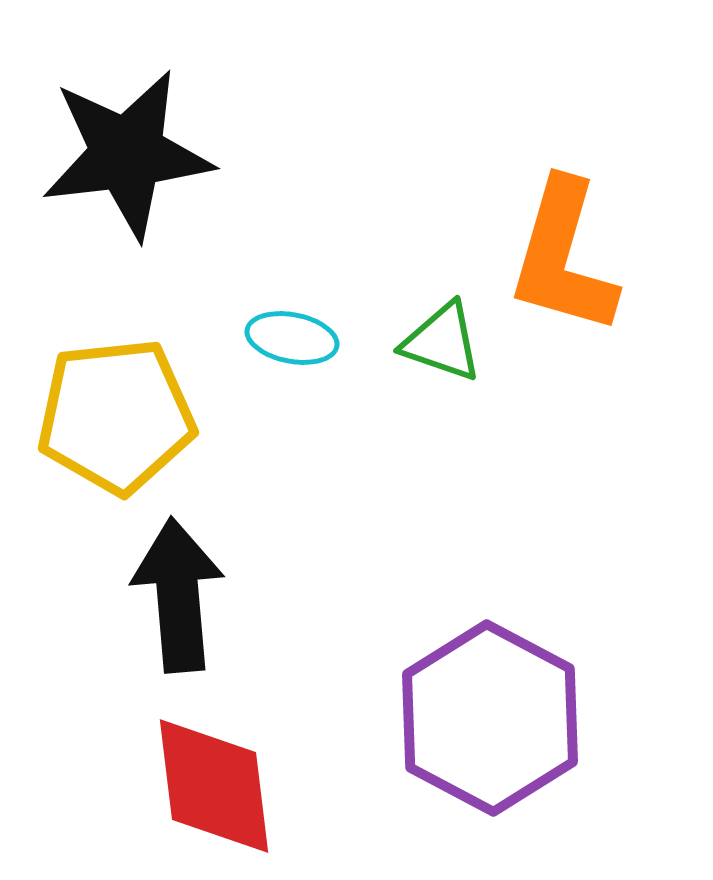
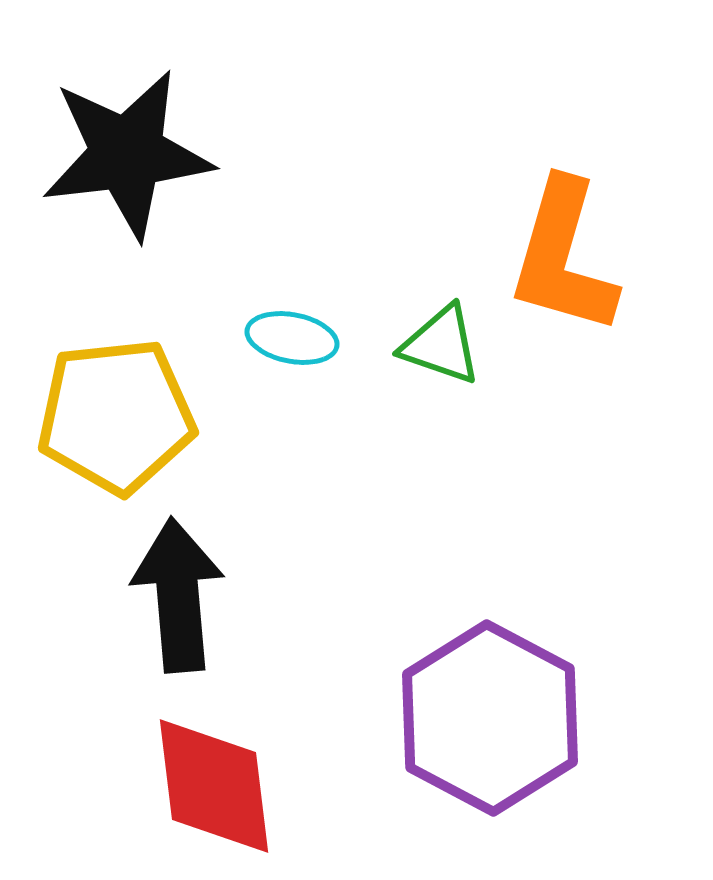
green triangle: moved 1 px left, 3 px down
